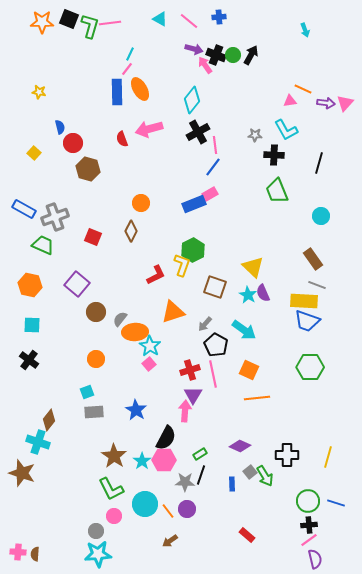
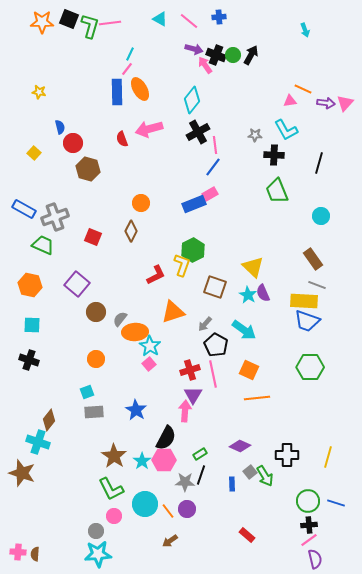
black cross at (29, 360): rotated 18 degrees counterclockwise
